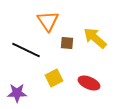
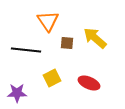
black line: rotated 20 degrees counterclockwise
yellow square: moved 2 px left
